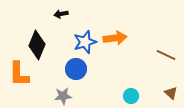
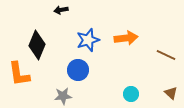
black arrow: moved 4 px up
orange arrow: moved 11 px right
blue star: moved 3 px right, 2 px up
blue circle: moved 2 px right, 1 px down
orange L-shape: rotated 8 degrees counterclockwise
cyan circle: moved 2 px up
